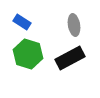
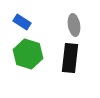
black rectangle: rotated 56 degrees counterclockwise
